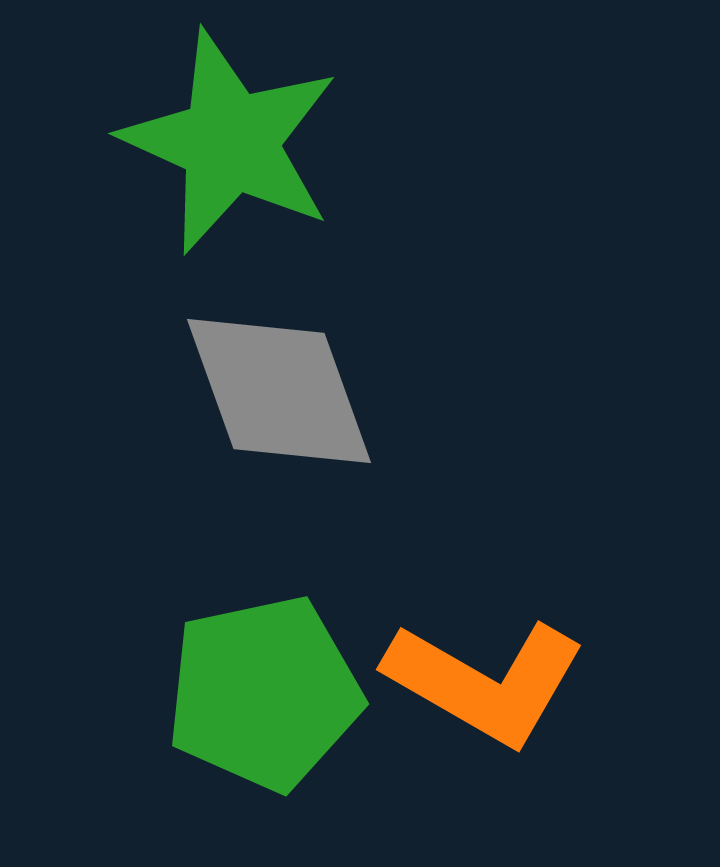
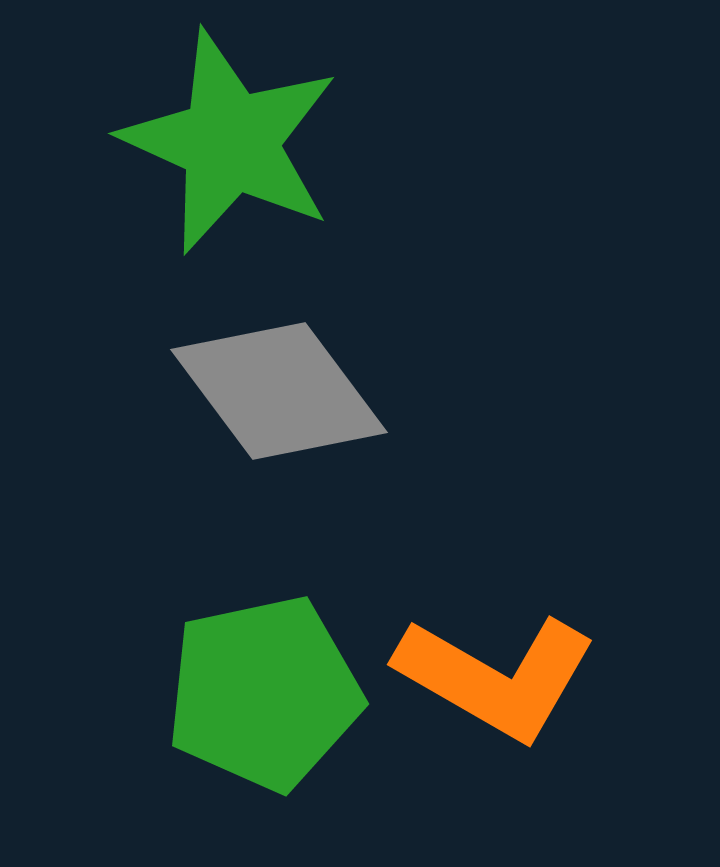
gray diamond: rotated 17 degrees counterclockwise
orange L-shape: moved 11 px right, 5 px up
